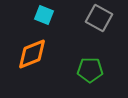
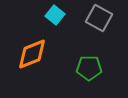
cyan square: moved 11 px right; rotated 18 degrees clockwise
green pentagon: moved 1 px left, 2 px up
